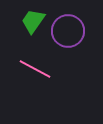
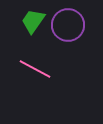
purple circle: moved 6 px up
